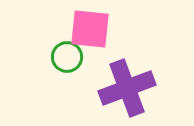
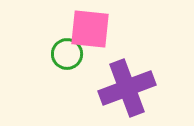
green circle: moved 3 px up
